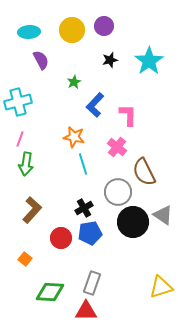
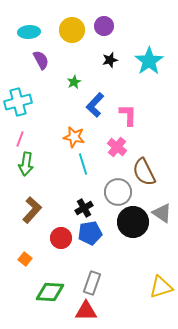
gray triangle: moved 1 px left, 2 px up
